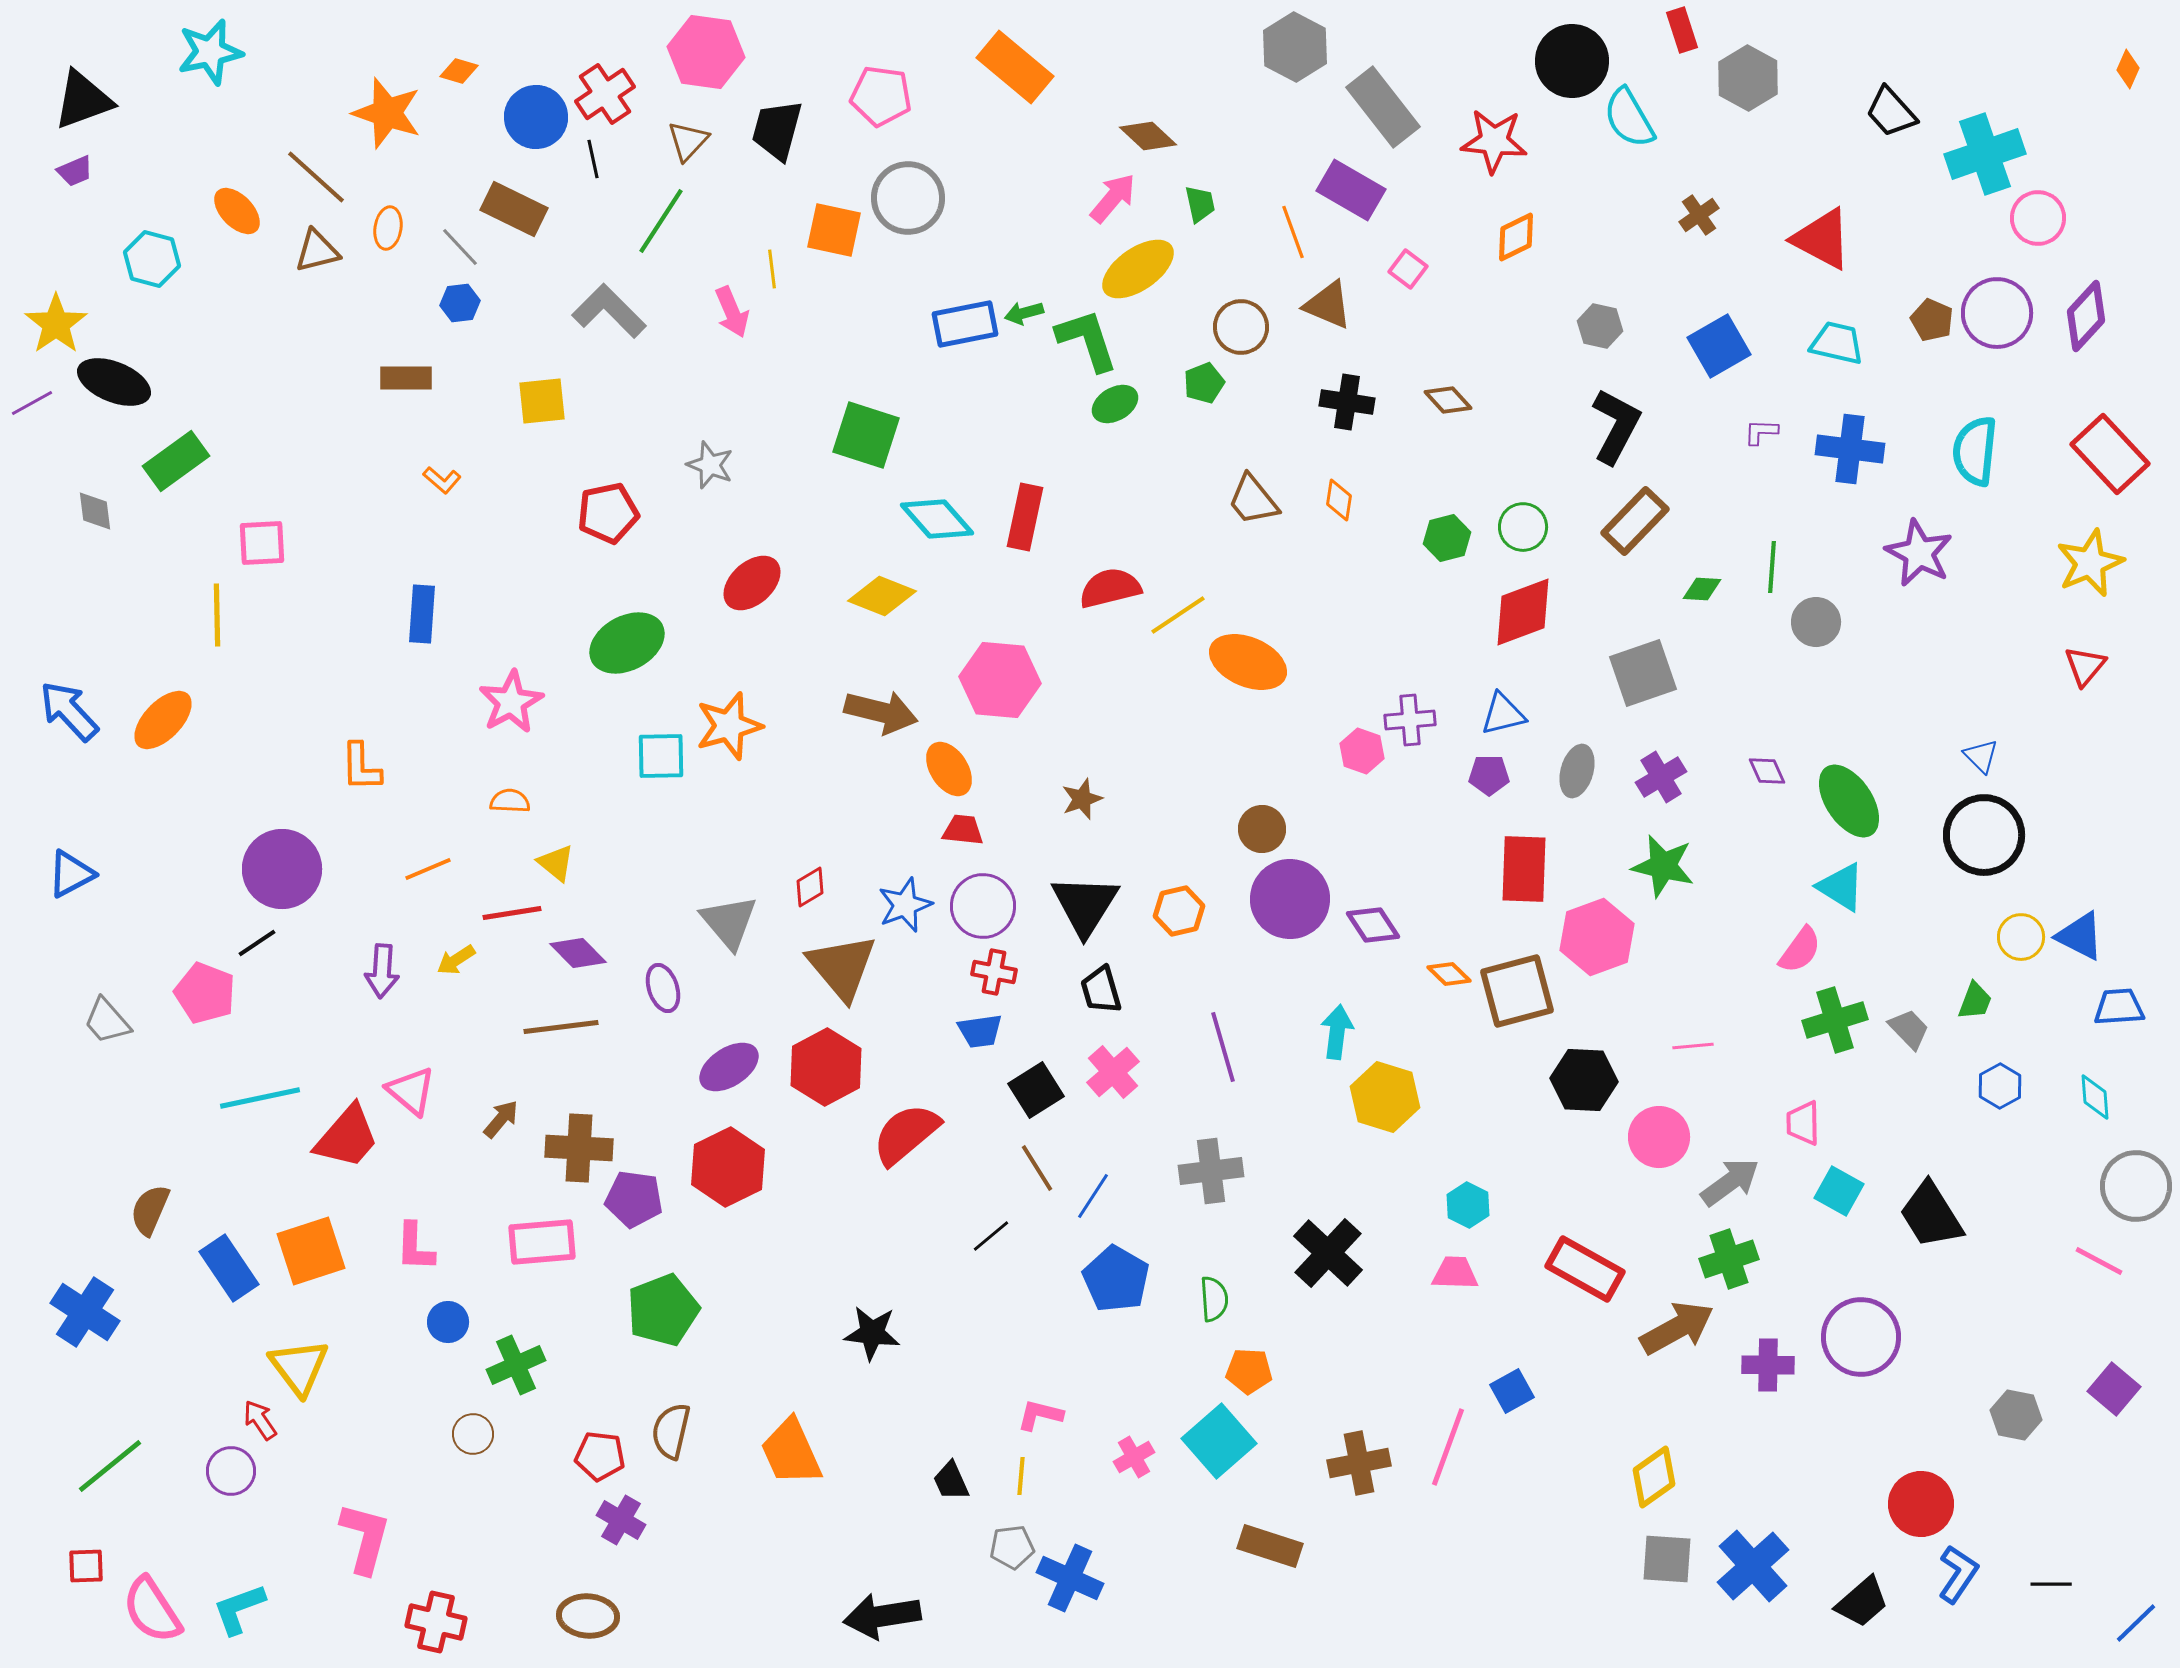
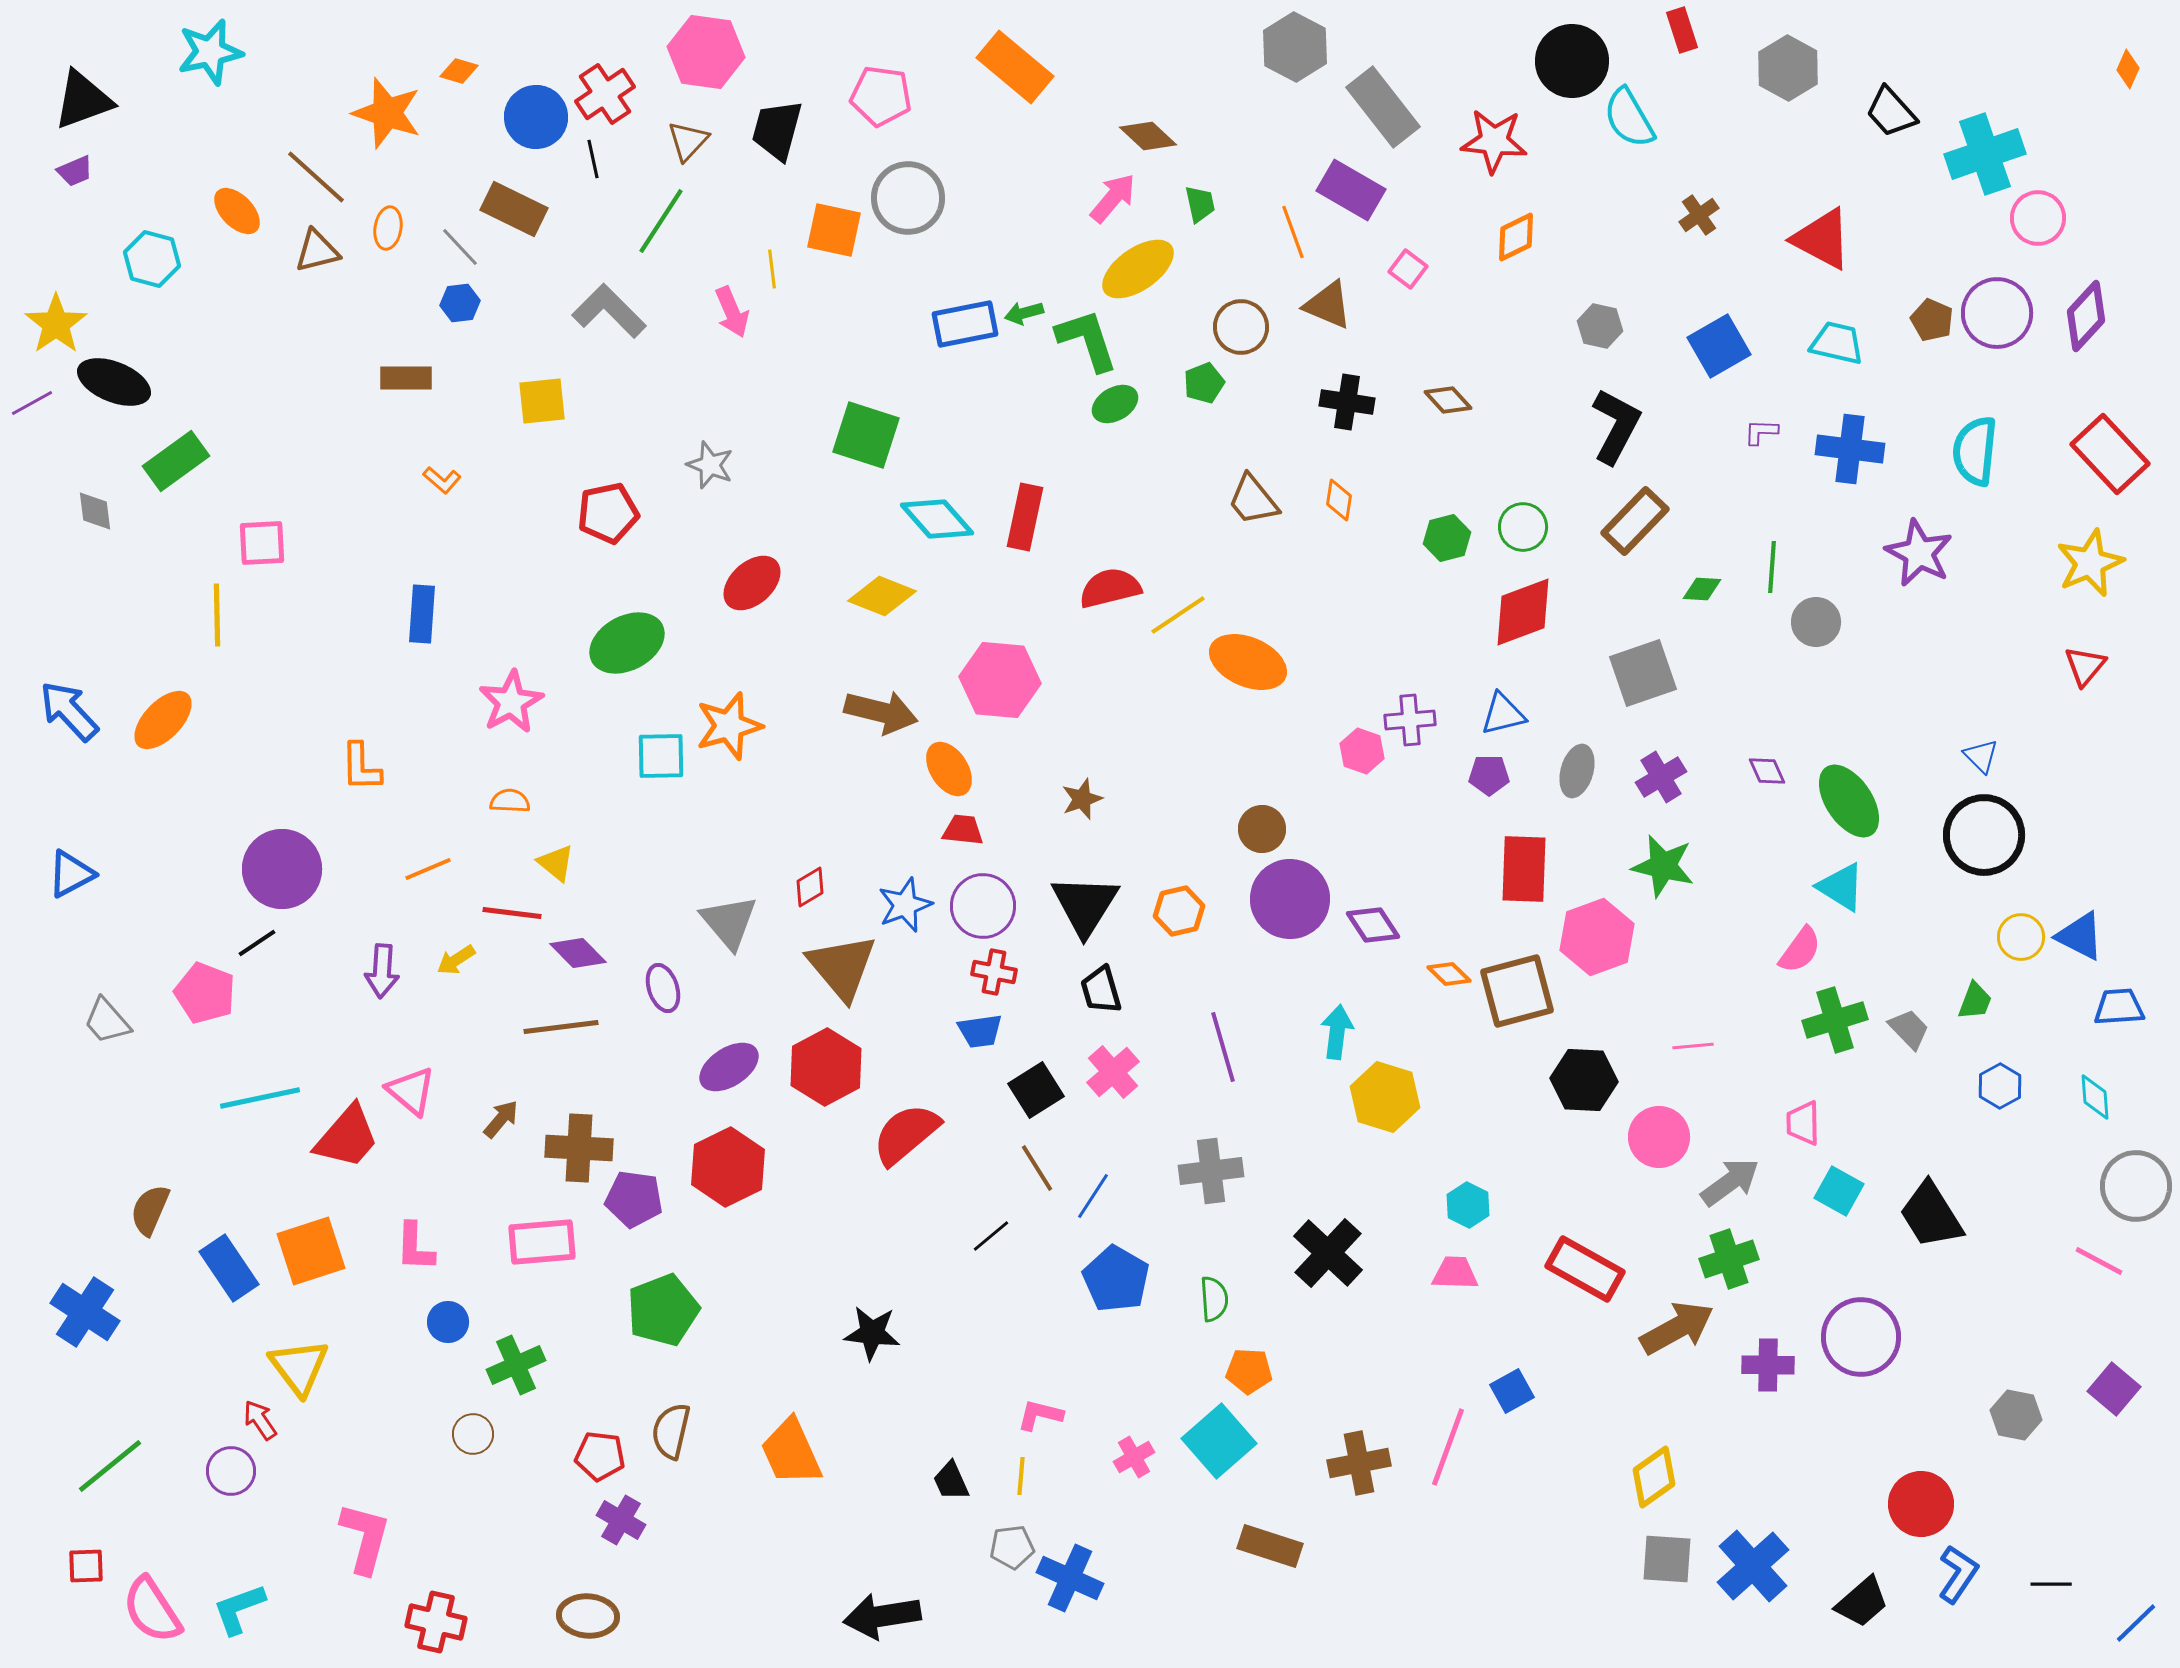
gray hexagon at (1748, 78): moved 40 px right, 10 px up
red line at (512, 913): rotated 16 degrees clockwise
